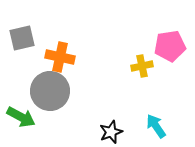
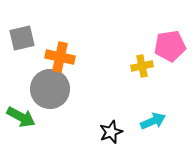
gray circle: moved 2 px up
cyan arrow: moved 3 px left, 5 px up; rotated 100 degrees clockwise
